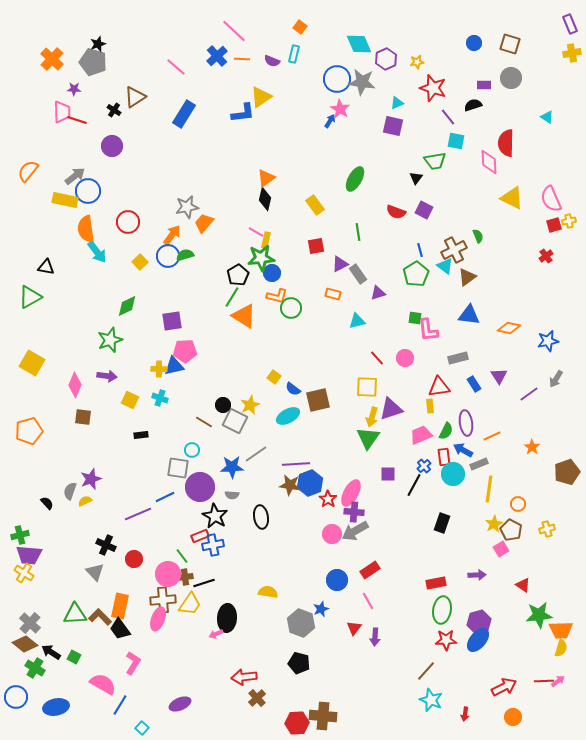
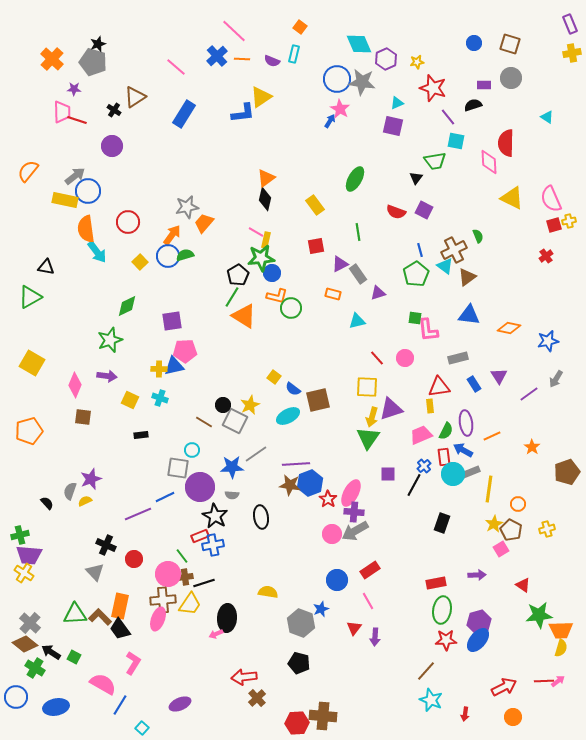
gray rectangle at (479, 464): moved 8 px left, 8 px down
